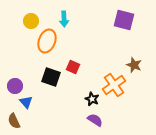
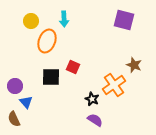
black square: rotated 18 degrees counterclockwise
brown semicircle: moved 2 px up
